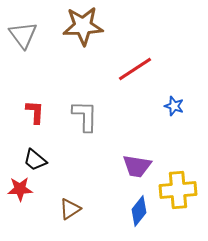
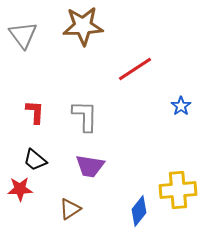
blue star: moved 7 px right; rotated 18 degrees clockwise
purple trapezoid: moved 47 px left
